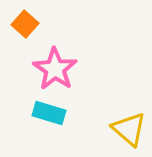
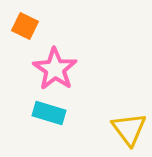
orange square: moved 2 px down; rotated 16 degrees counterclockwise
yellow triangle: rotated 12 degrees clockwise
